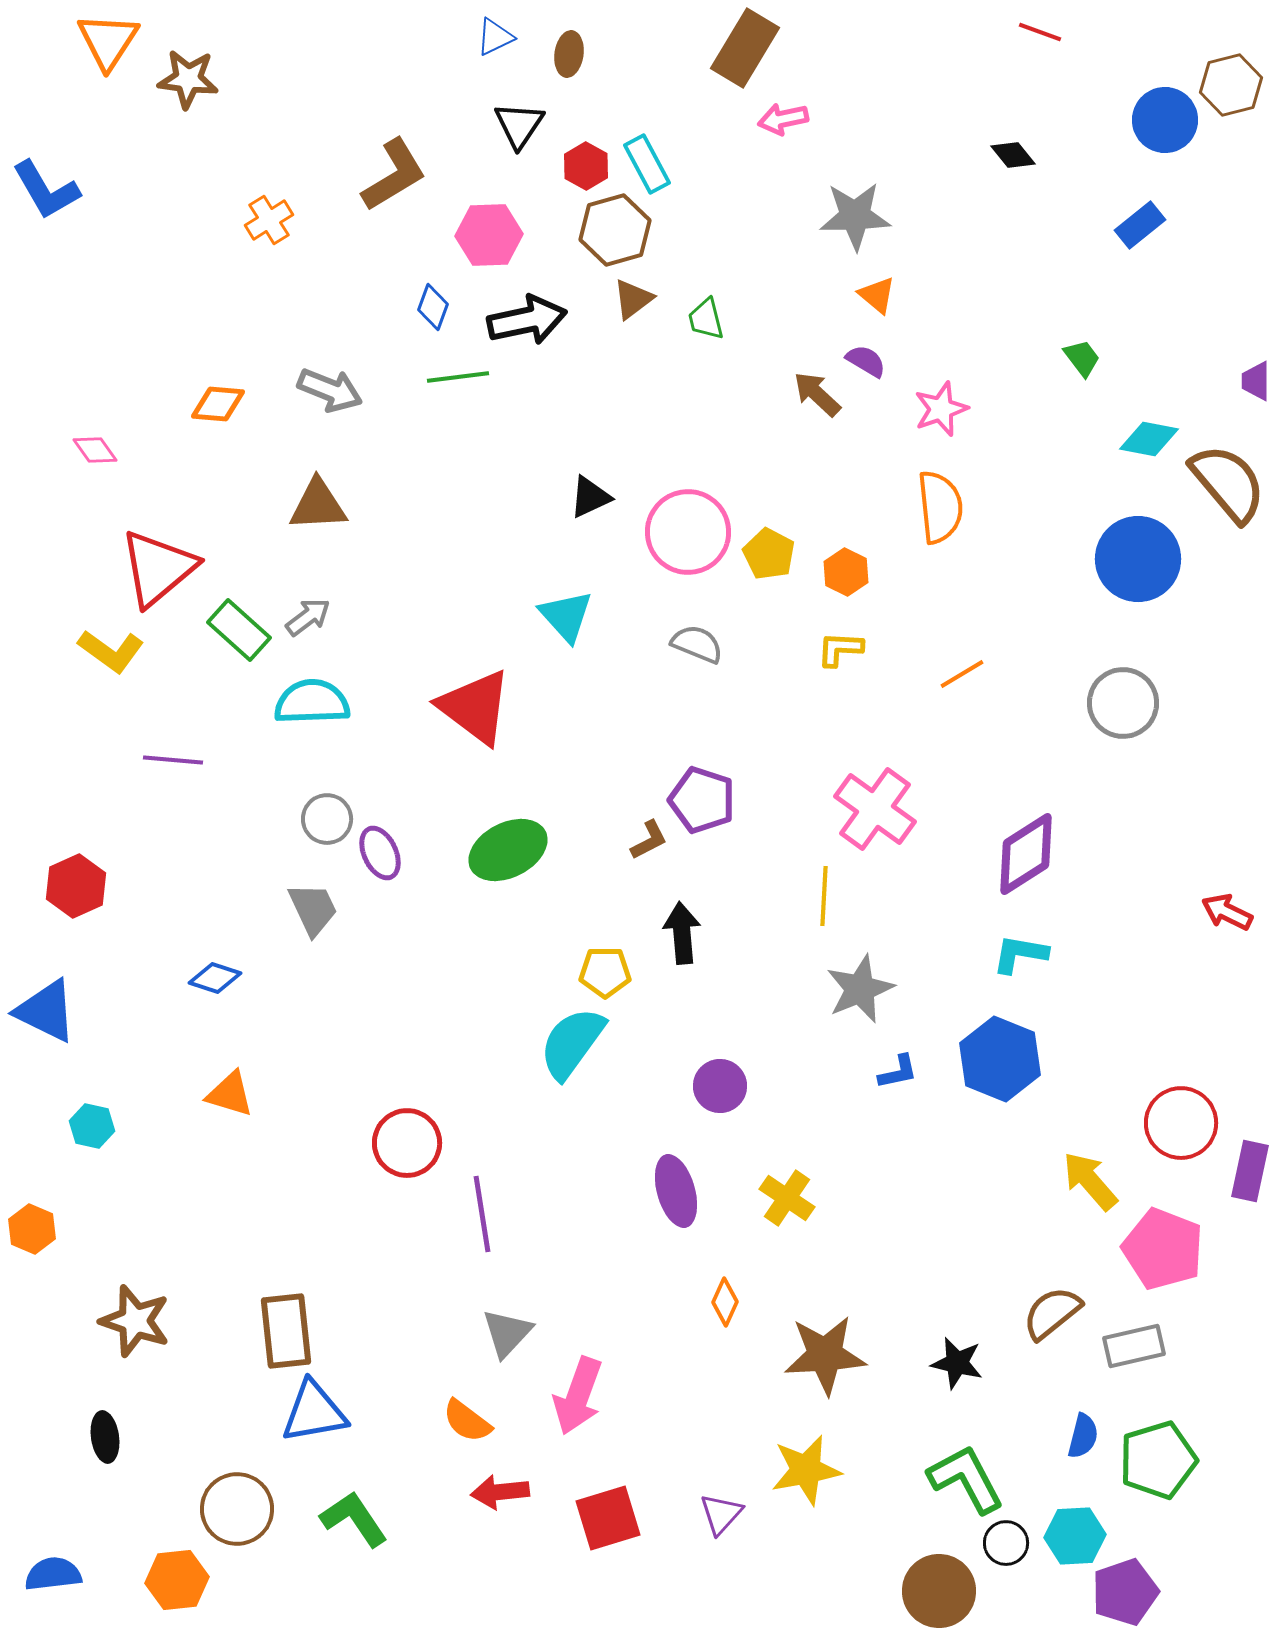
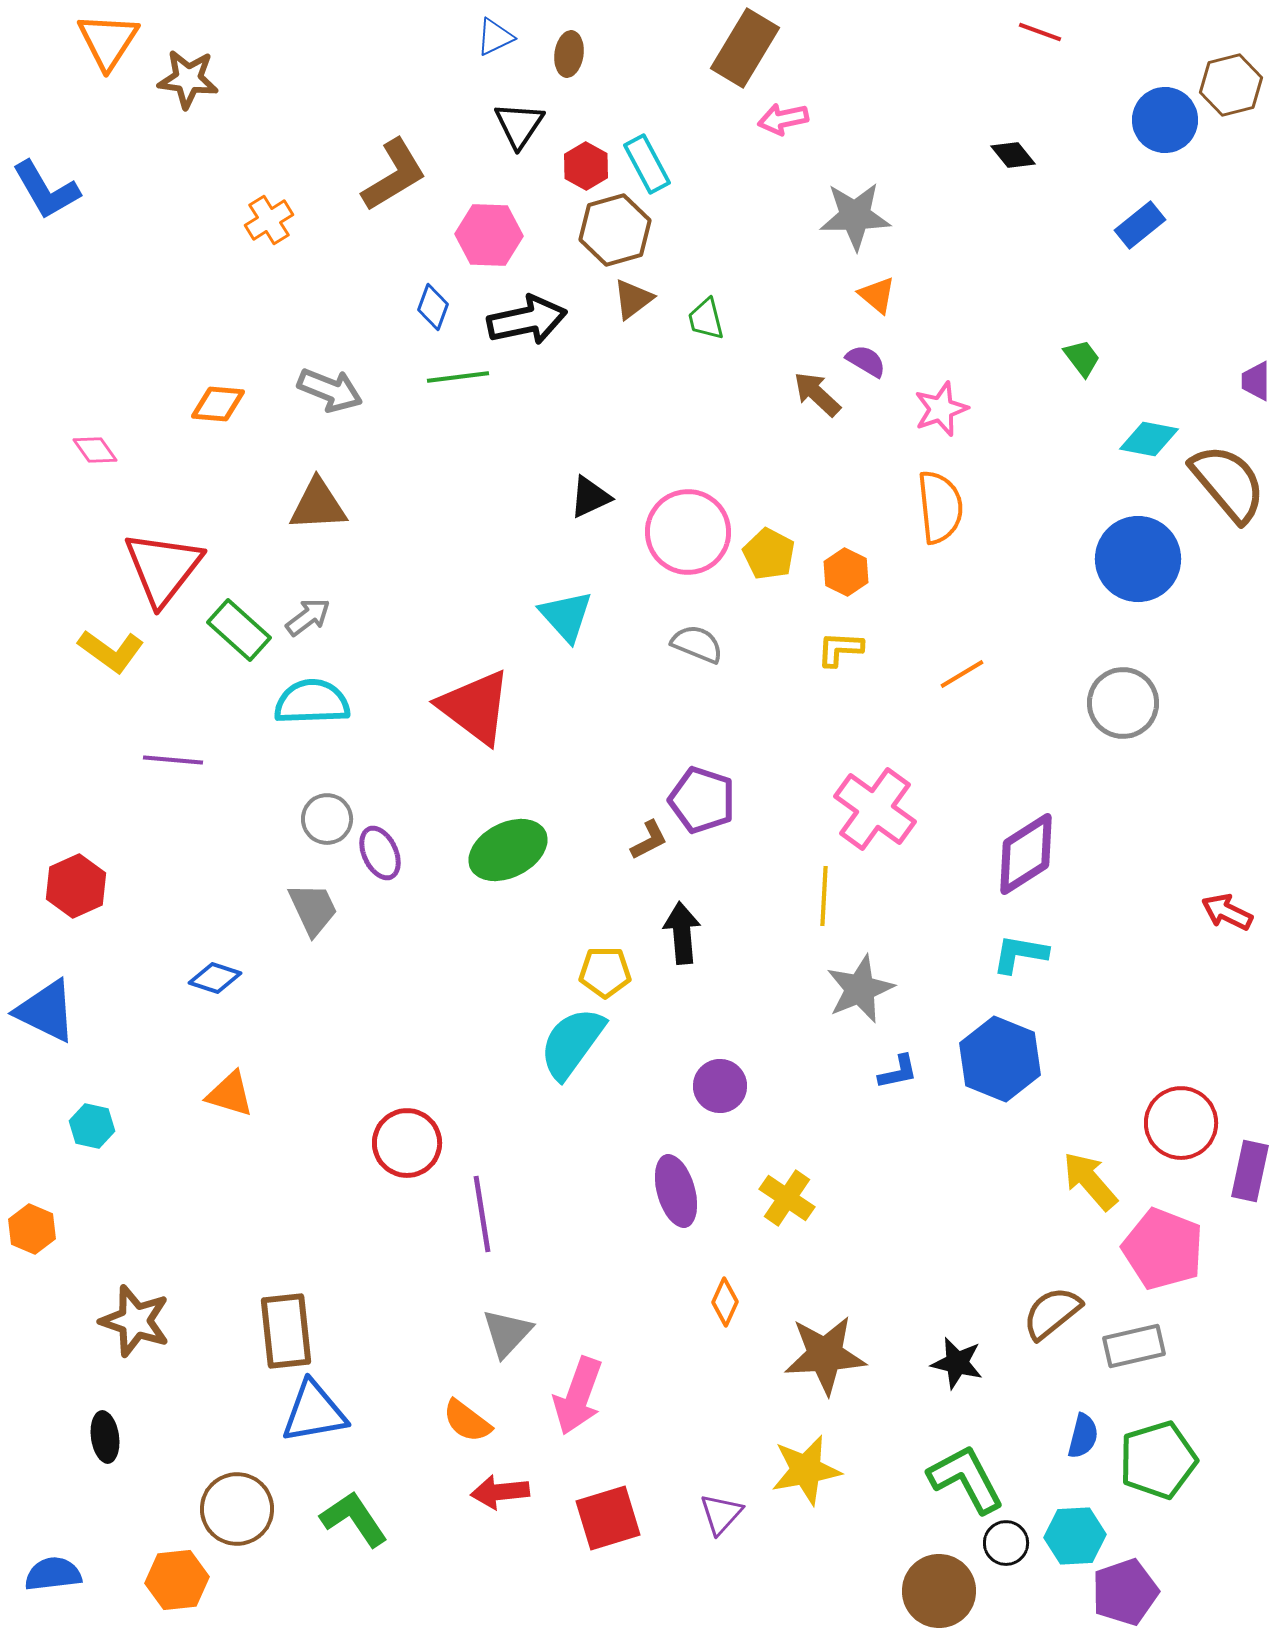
pink hexagon at (489, 235): rotated 4 degrees clockwise
red triangle at (158, 568): moved 5 px right; rotated 12 degrees counterclockwise
